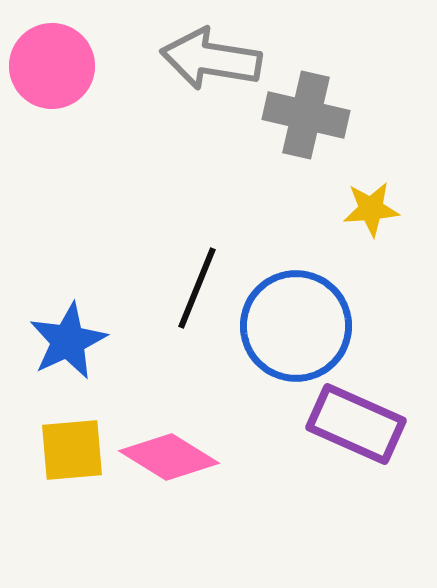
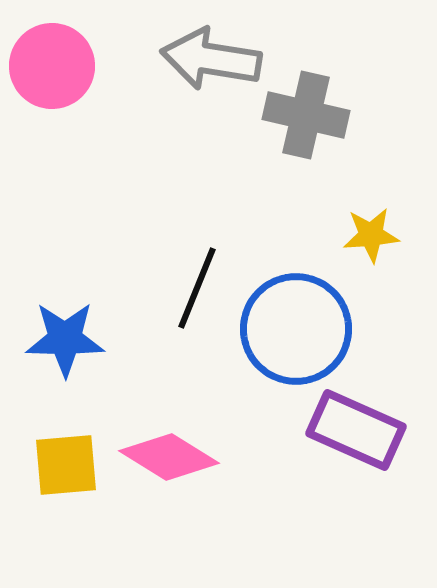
yellow star: moved 26 px down
blue circle: moved 3 px down
blue star: moved 3 px left, 2 px up; rotated 26 degrees clockwise
purple rectangle: moved 6 px down
yellow square: moved 6 px left, 15 px down
